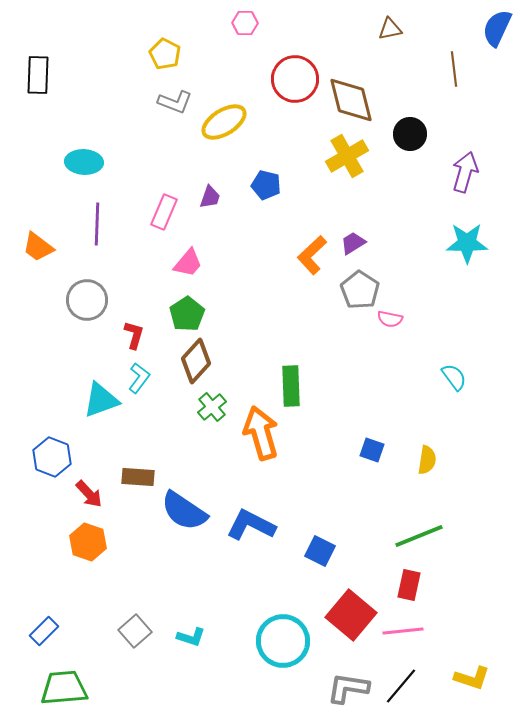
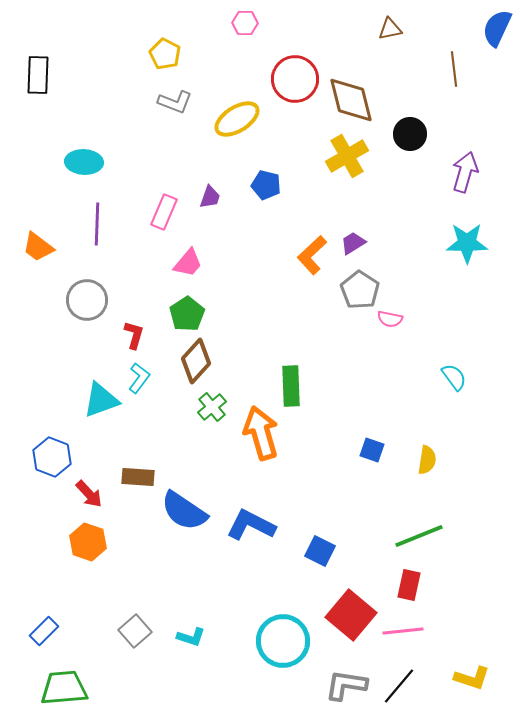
yellow ellipse at (224, 122): moved 13 px right, 3 px up
black line at (401, 686): moved 2 px left
gray L-shape at (348, 688): moved 2 px left, 3 px up
